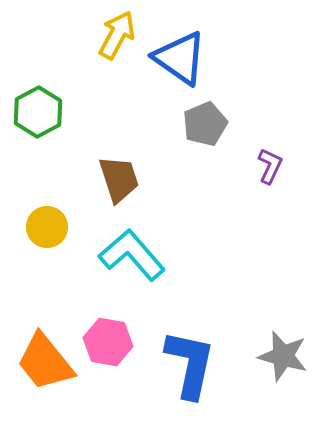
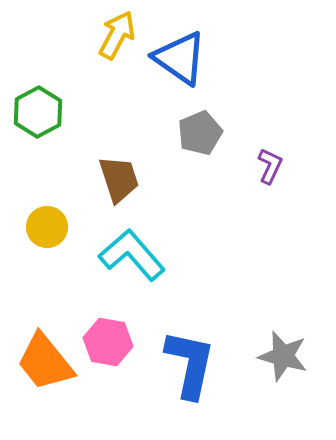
gray pentagon: moved 5 px left, 9 px down
